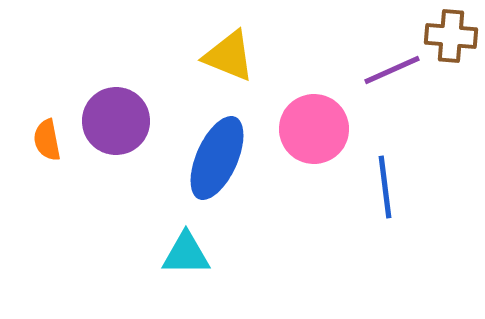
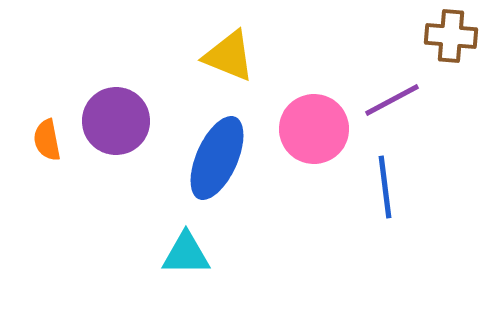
purple line: moved 30 px down; rotated 4 degrees counterclockwise
